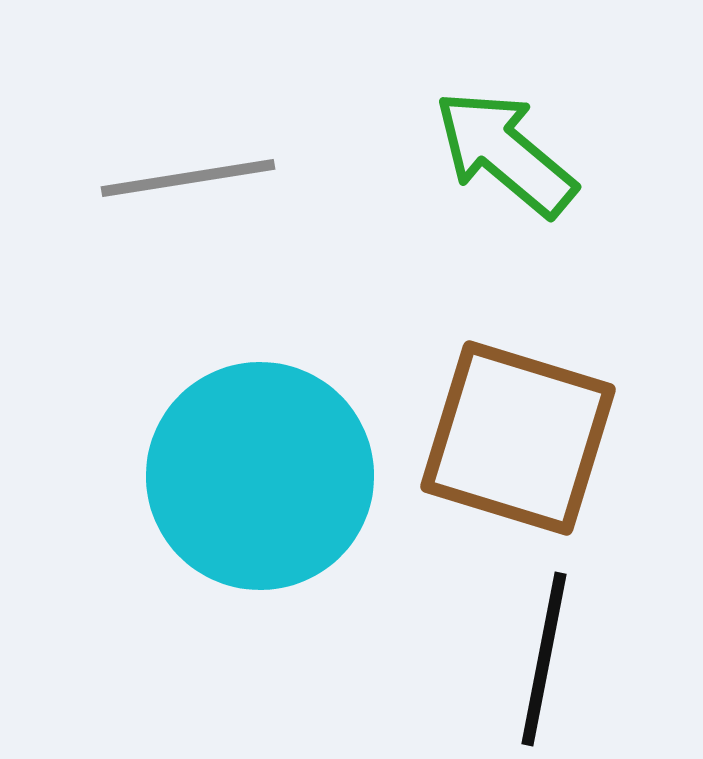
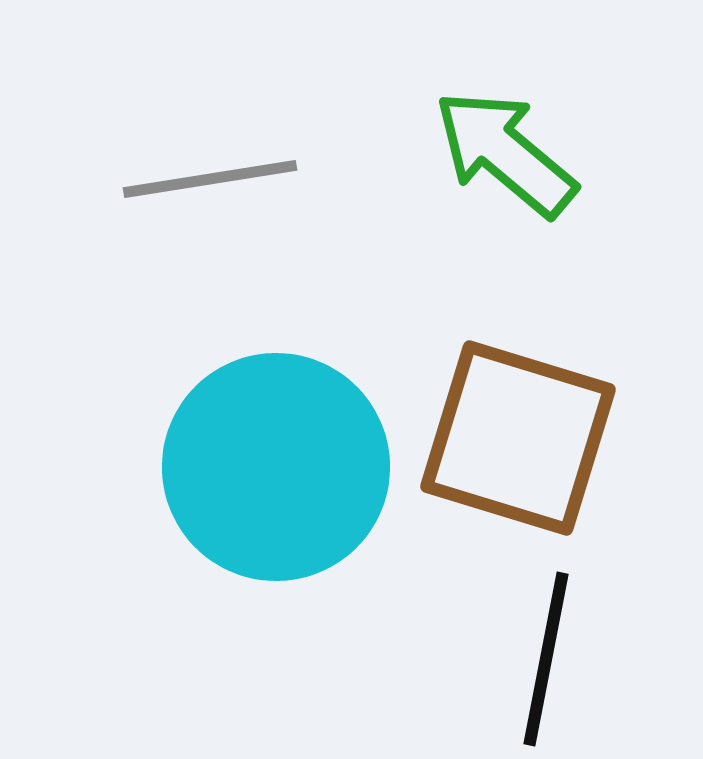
gray line: moved 22 px right, 1 px down
cyan circle: moved 16 px right, 9 px up
black line: moved 2 px right
